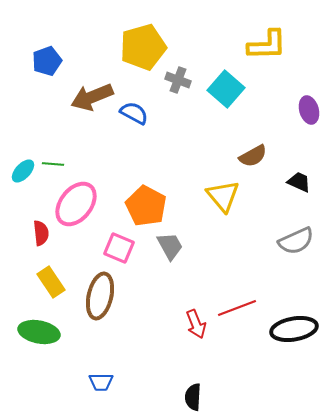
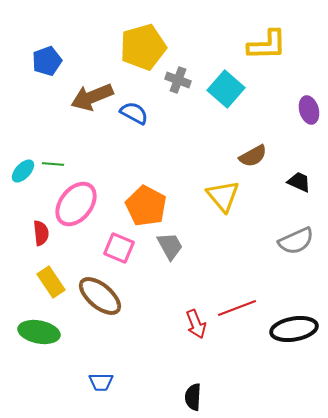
brown ellipse: rotated 63 degrees counterclockwise
